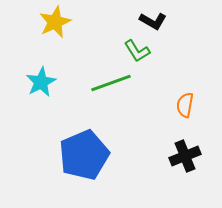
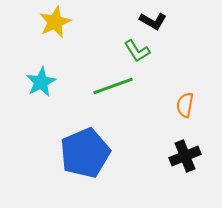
green line: moved 2 px right, 3 px down
blue pentagon: moved 1 px right, 2 px up
